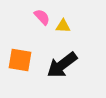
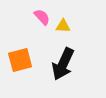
orange square: rotated 25 degrees counterclockwise
black arrow: moved 1 px right, 1 px up; rotated 28 degrees counterclockwise
